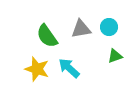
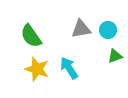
cyan circle: moved 1 px left, 3 px down
green semicircle: moved 16 px left
cyan arrow: rotated 15 degrees clockwise
